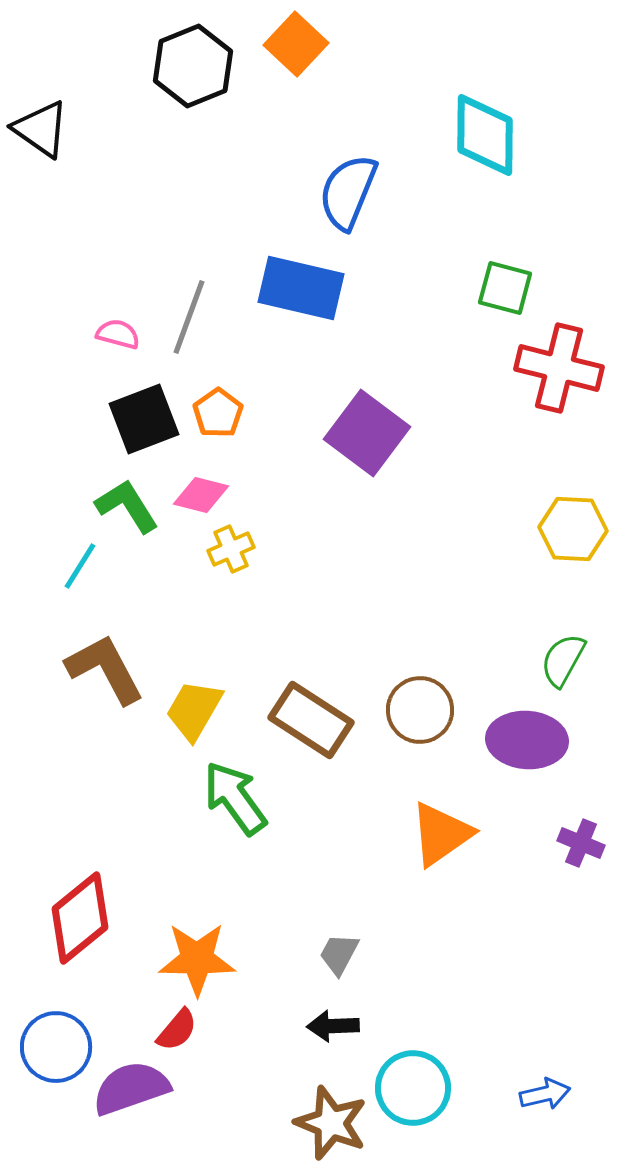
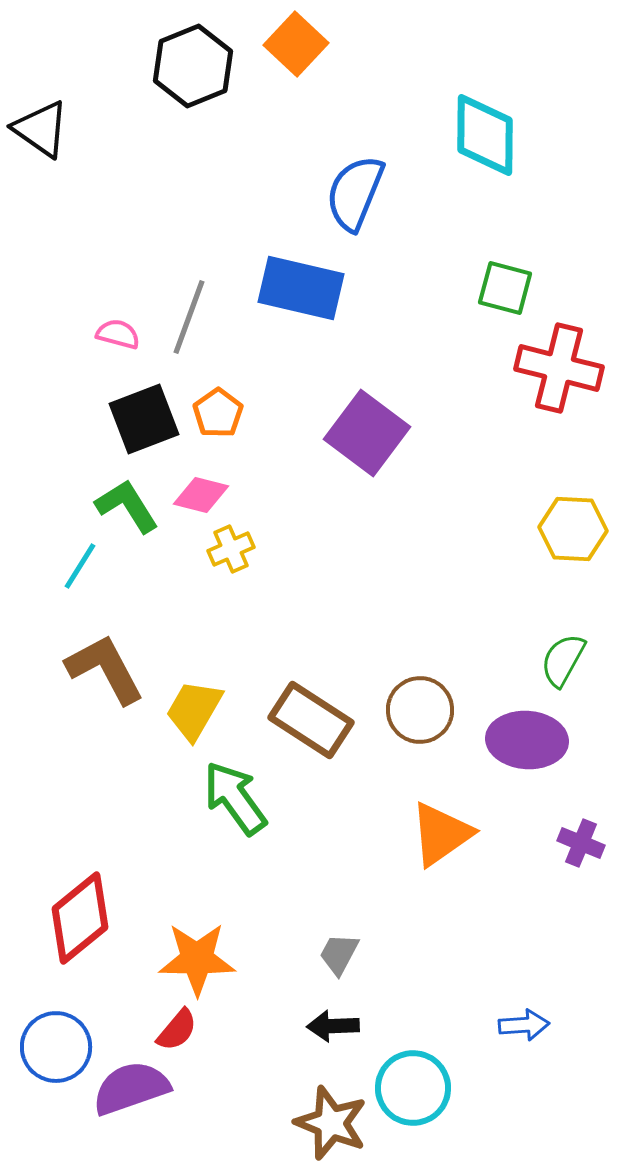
blue semicircle: moved 7 px right, 1 px down
blue arrow: moved 21 px left, 69 px up; rotated 9 degrees clockwise
